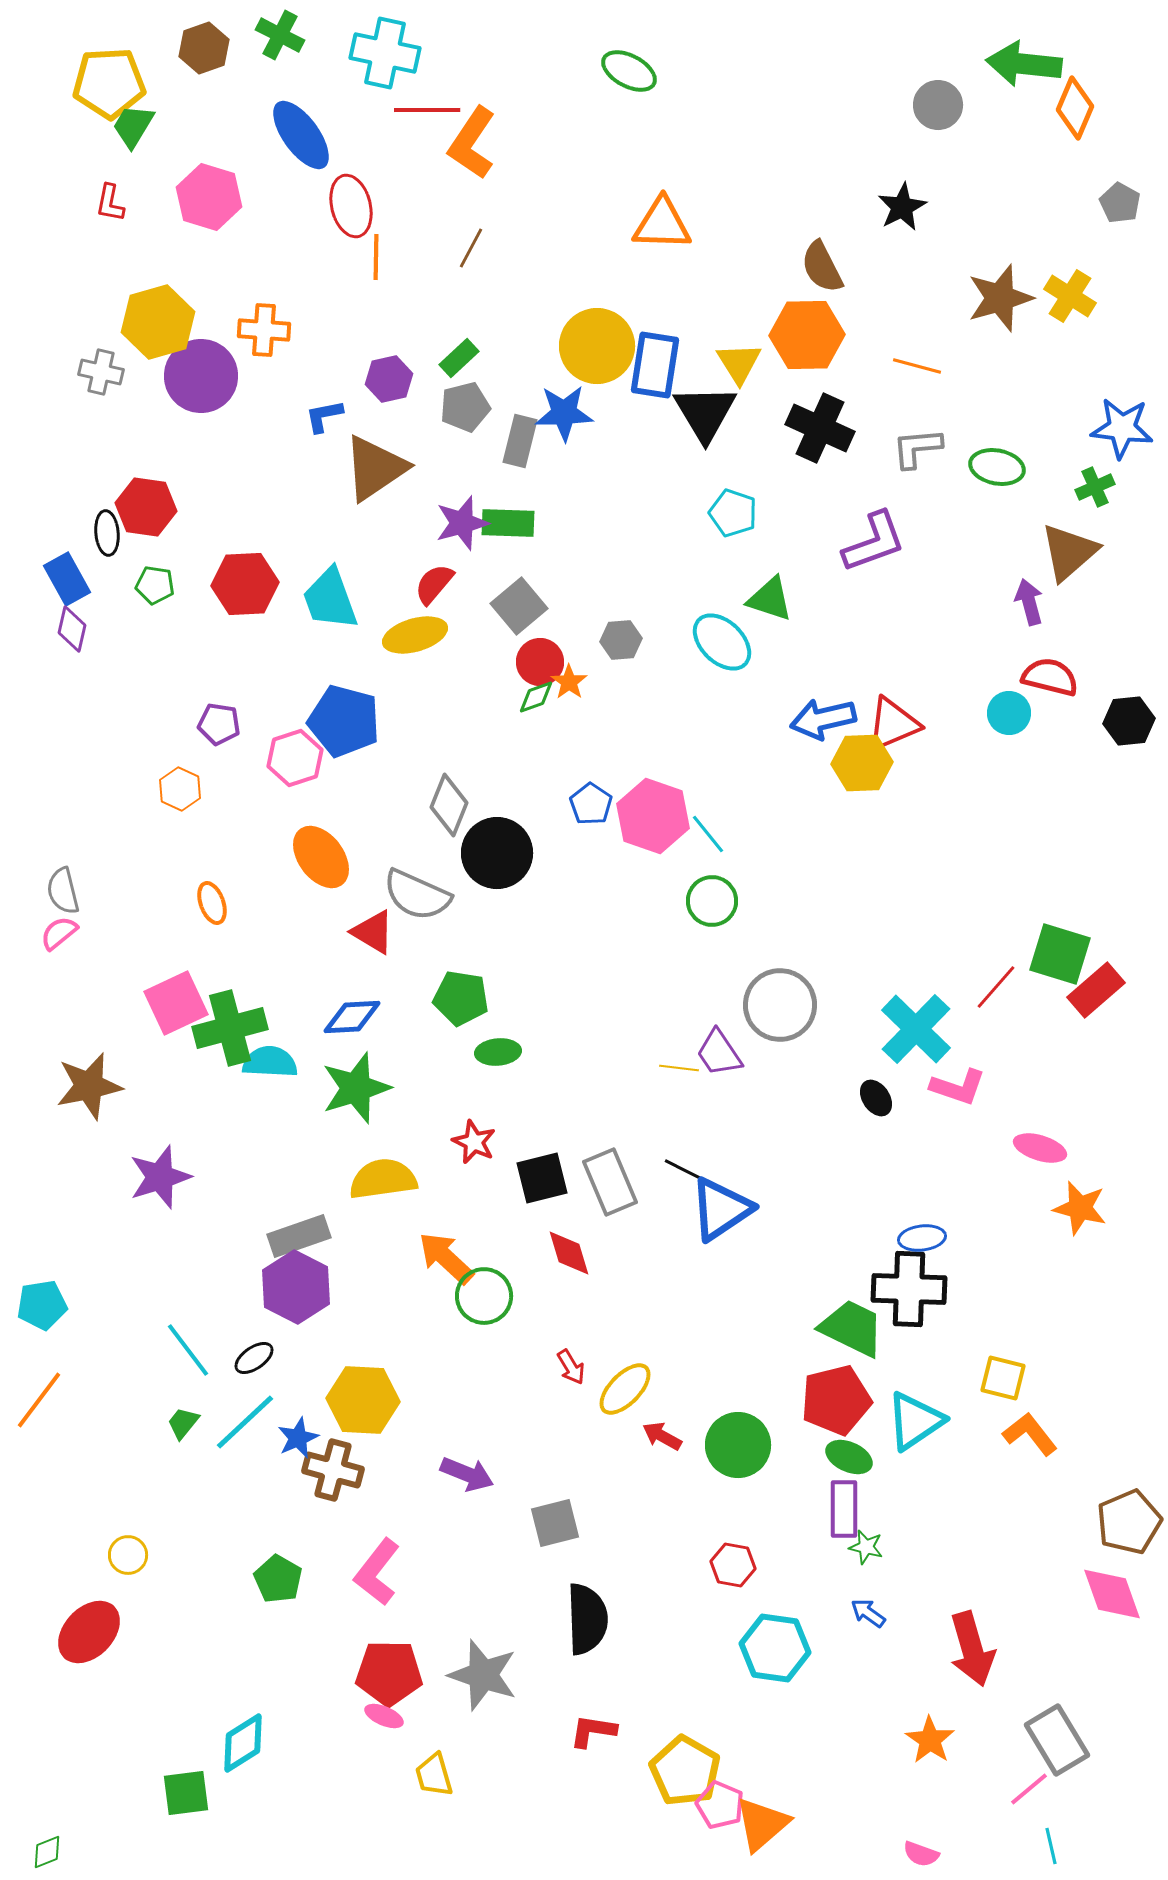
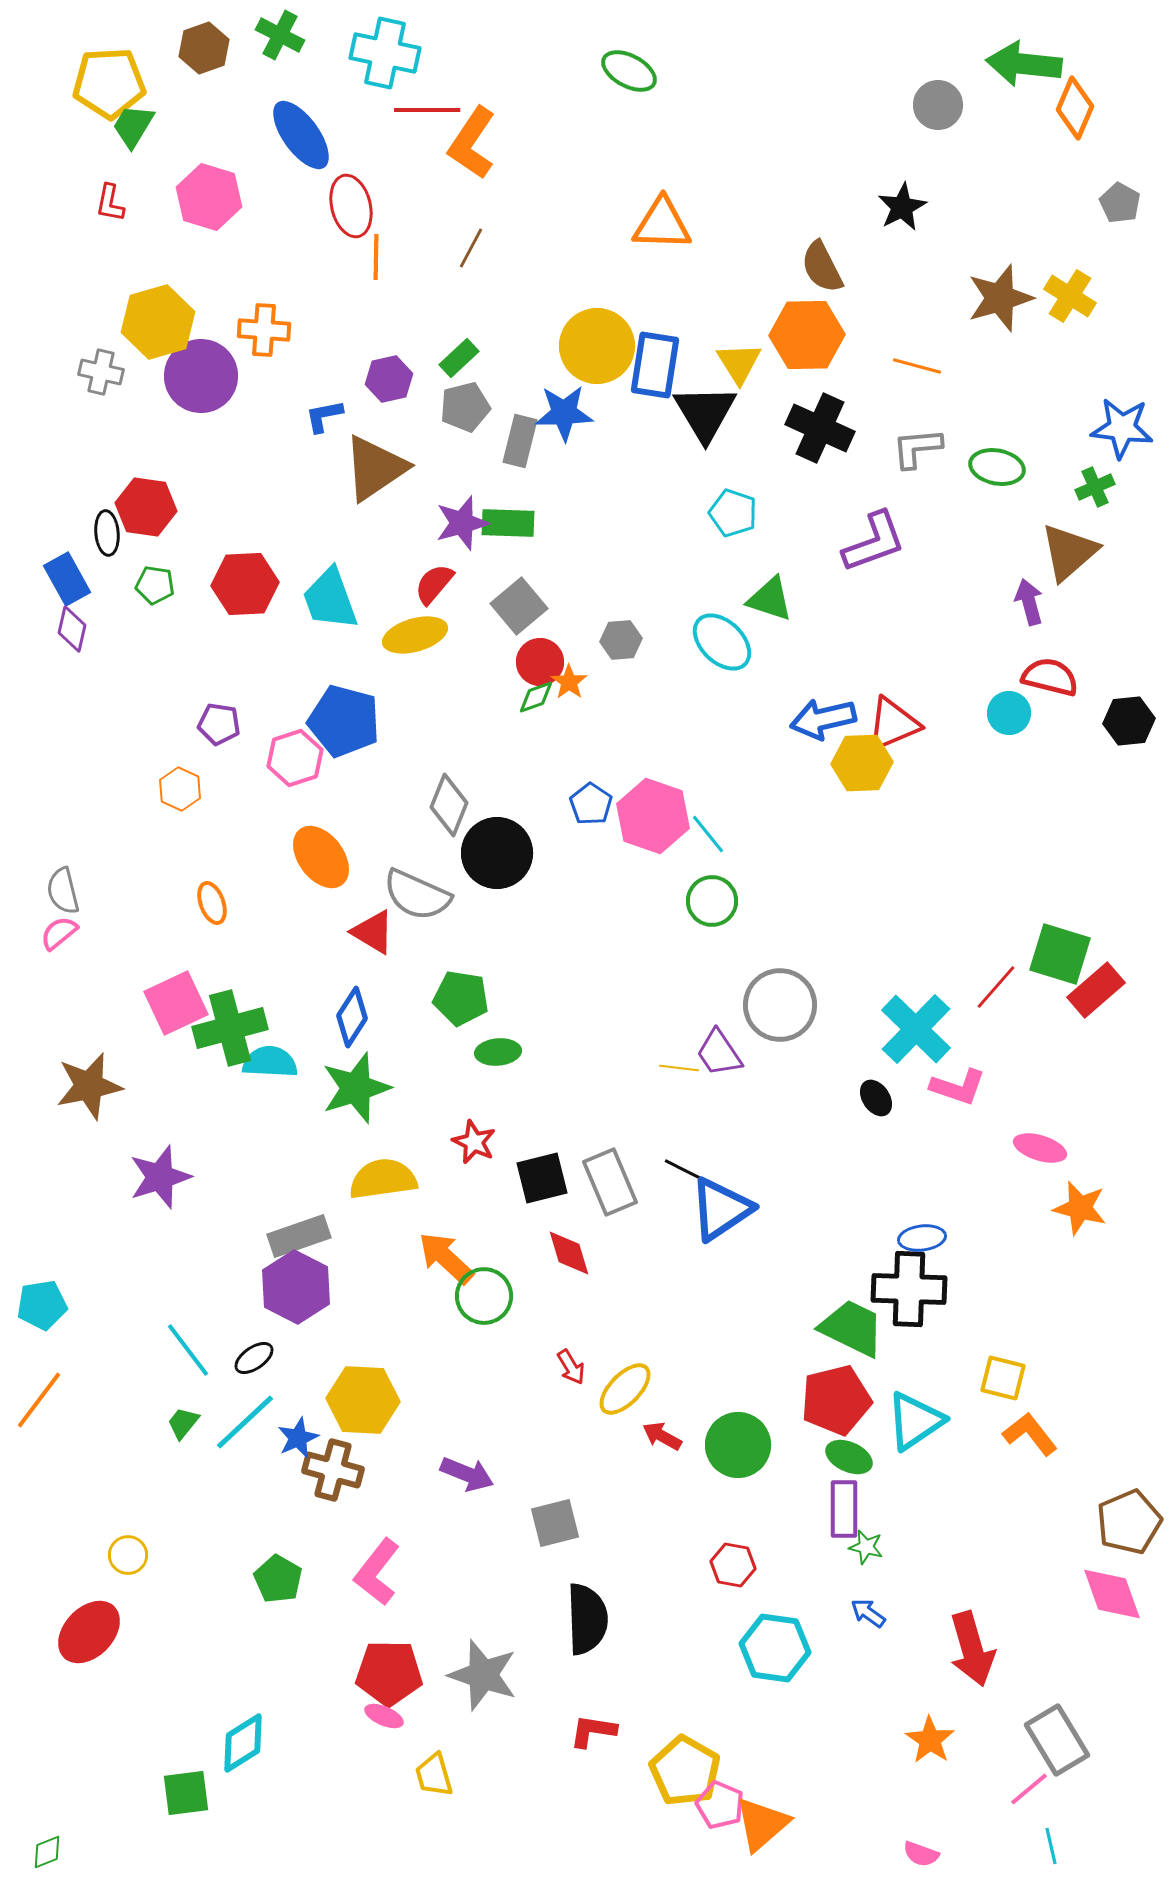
blue diamond at (352, 1017): rotated 54 degrees counterclockwise
